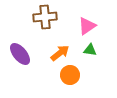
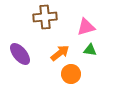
pink triangle: moved 1 px left, 1 px down; rotated 18 degrees clockwise
orange circle: moved 1 px right, 1 px up
